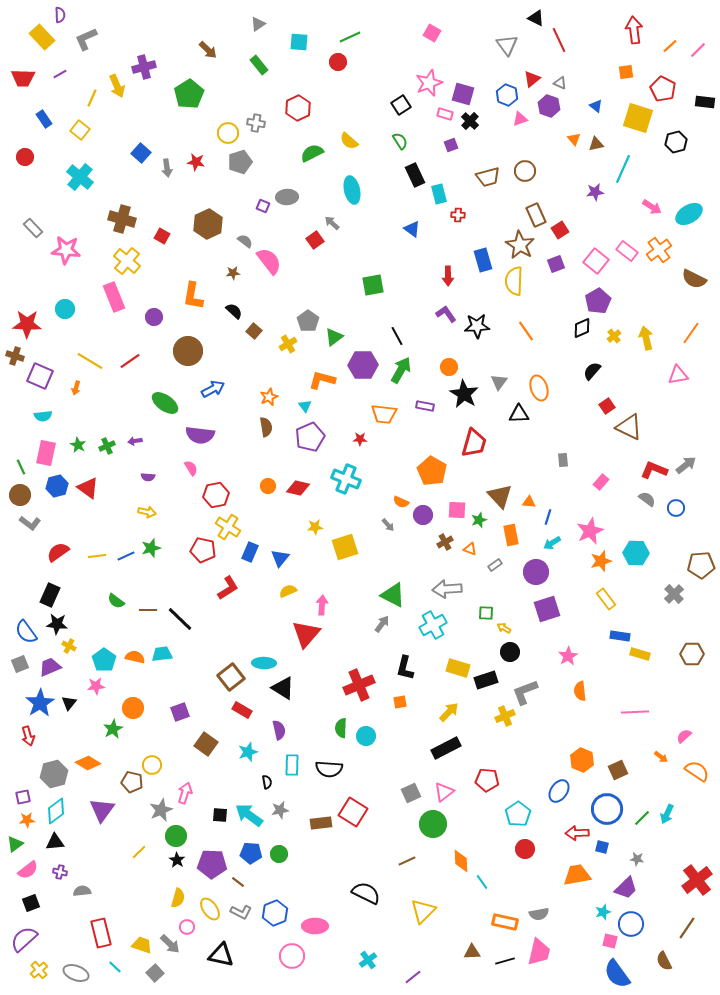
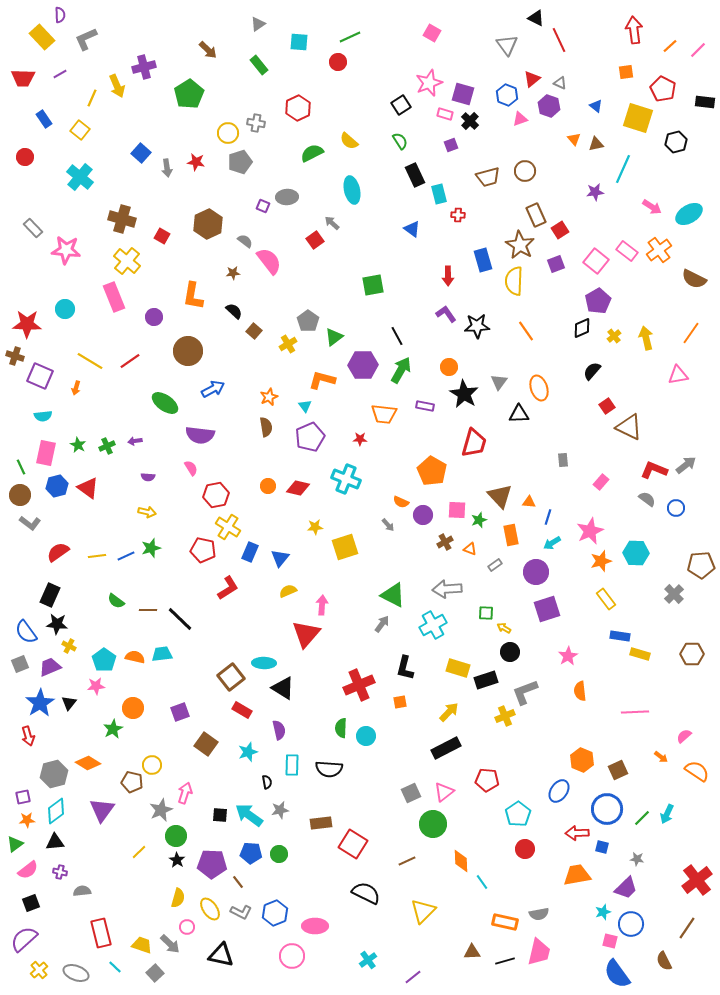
red square at (353, 812): moved 32 px down
brown line at (238, 882): rotated 16 degrees clockwise
